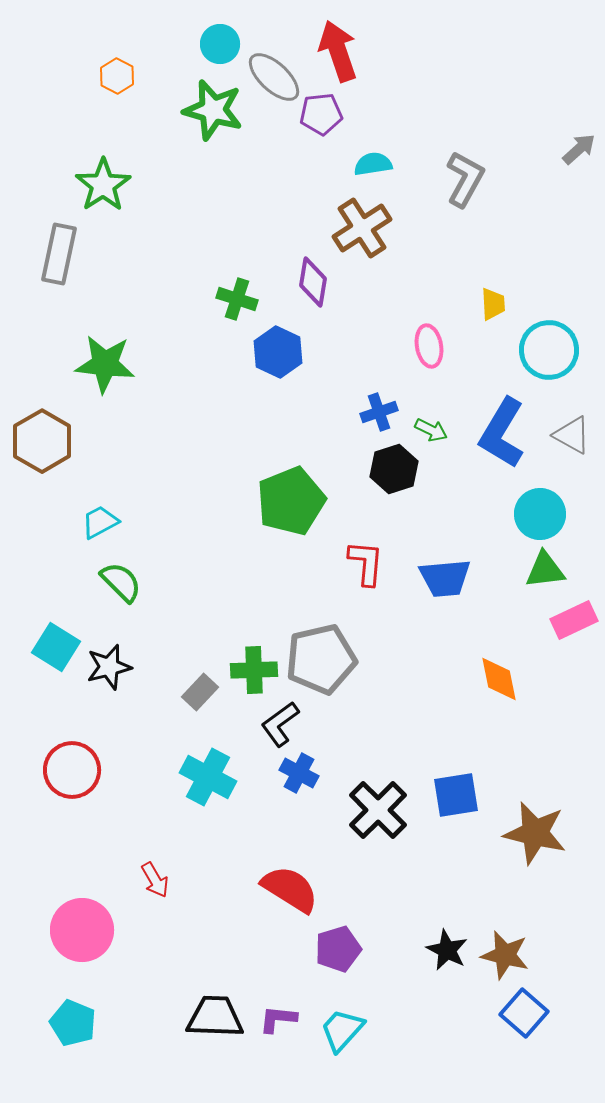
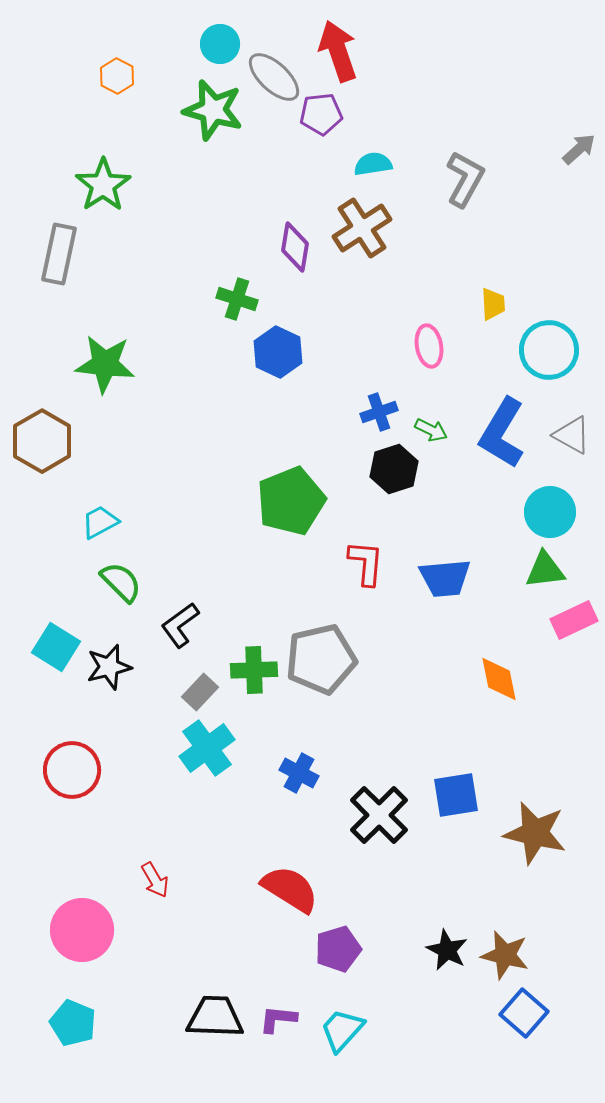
purple diamond at (313, 282): moved 18 px left, 35 px up
cyan circle at (540, 514): moved 10 px right, 2 px up
black L-shape at (280, 724): moved 100 px left, 99 px up
cyan cross at (208, 777): moved 1 px left, 29 px up; rotated 26 degrees clockwise
black cross at (378, 810): moved 1 px right, 5 px down
